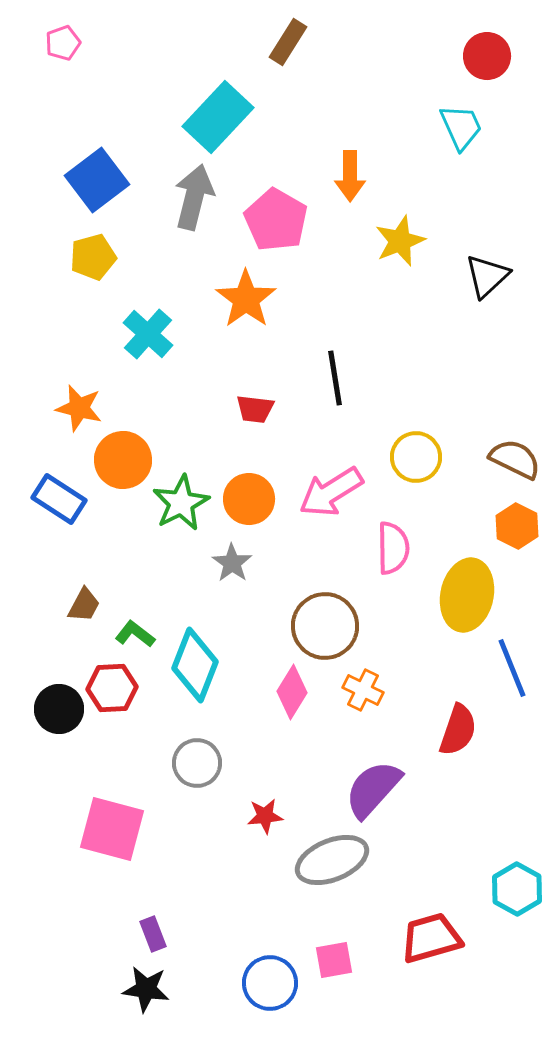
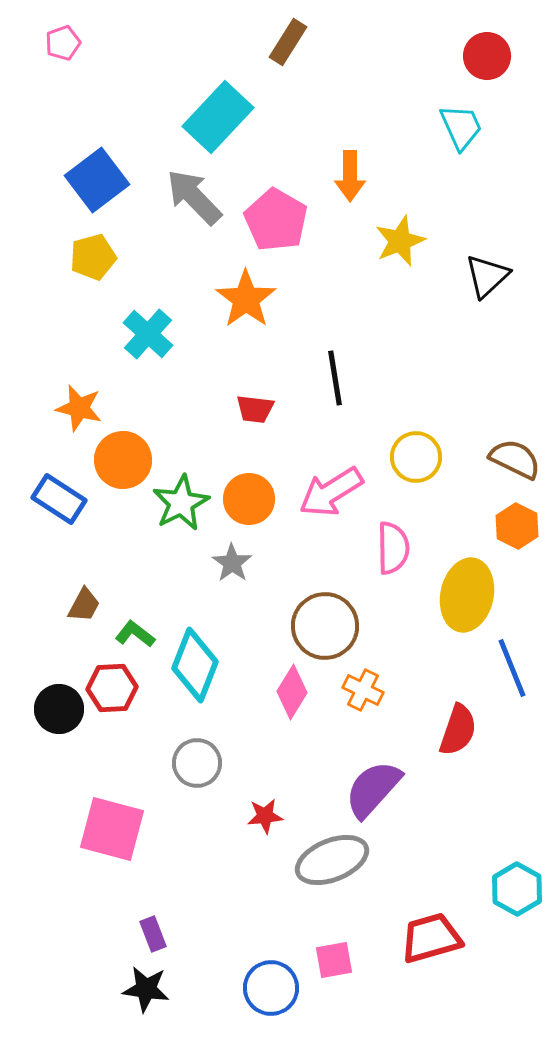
gray arrow at (194, 197): rotated 58 degrees counterclockwise
blue circle at (270, 983): moved 1 px right, 5 px down
